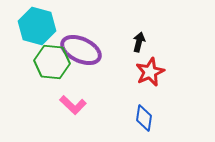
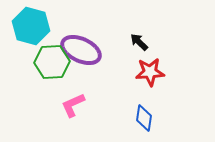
cyan hexagon: moved 6 px left
black arrow: rotated 60 degrees counterclockwise
green hexagon: rotated 8 degrees counterclockwise
red star: rotated 20 degrees clockwise
pink L-shape: rotated 112 degrees clockwise
